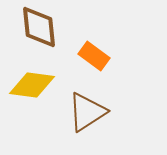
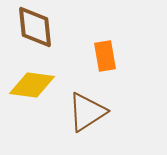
brown diamond: moved 4 px left
orange rectangle: moved 11 px right; rotated 44 degrees clockwise
